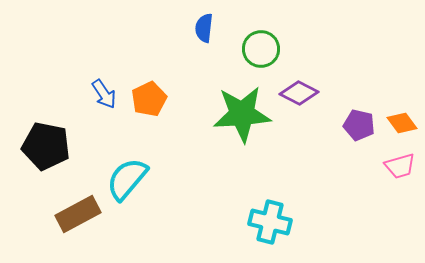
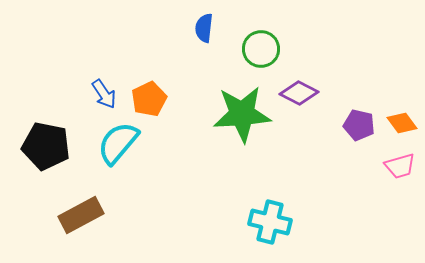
cyan semicircle: moved 9 px left, 36 px up
brown rectangle: moved 3 px right, 1 px down
